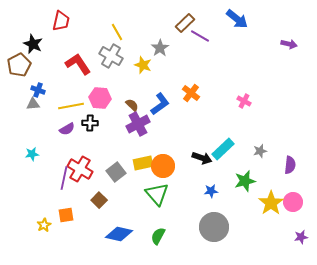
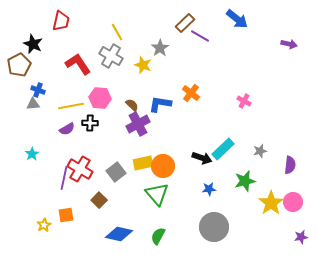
blue L-shape at (160, 104): rotated 135 degrees counterclockwise
cyan star at (32, 154): rotated 24 degrees counterclockwise
blue star at (211, 191): moved 2 px left, 2 px up
